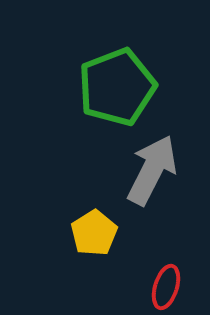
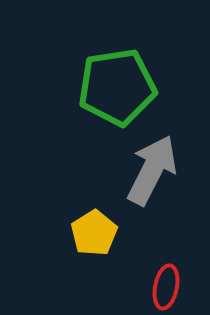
green pentagon: rotated 12 degrees clockwise
red ellipse: rotated 6 degrees counterclockwise
